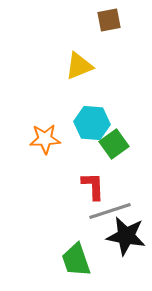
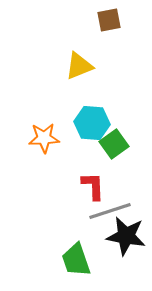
orange star: moved 1 px left, 1 px up
